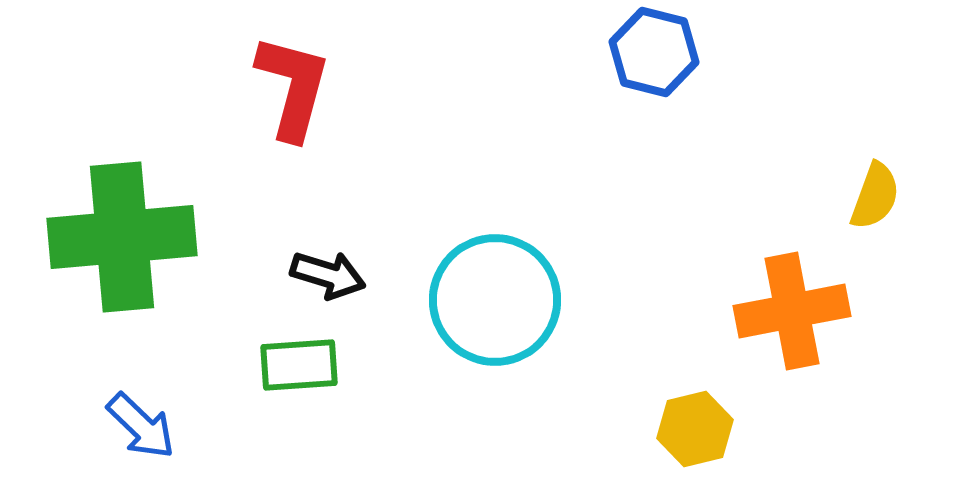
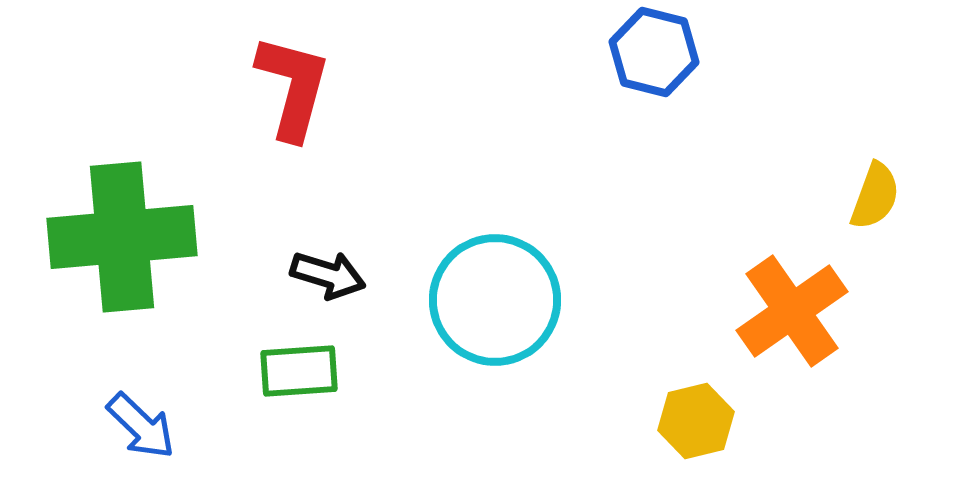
orange cross: rotated 24 degrees counterclockwise
green rectangle: moved 6 px down
yellow hexagon: moved 1 px right, 8 px up
